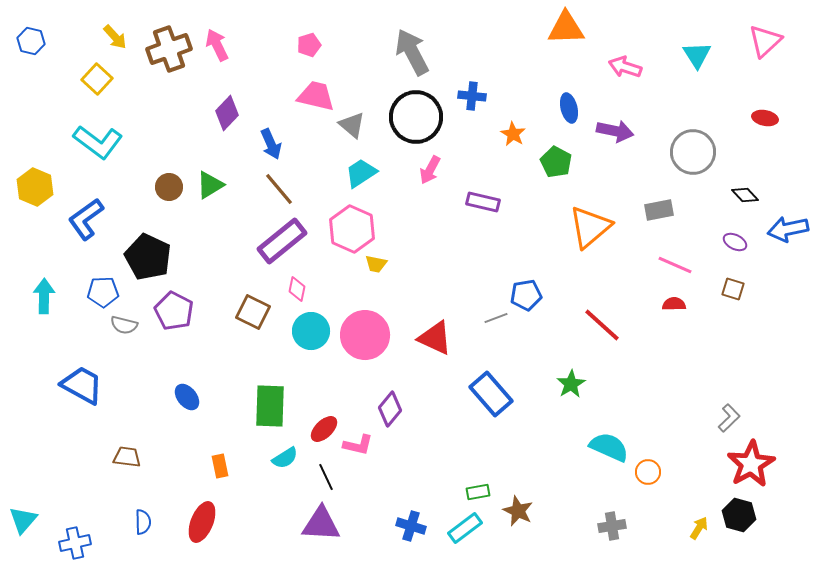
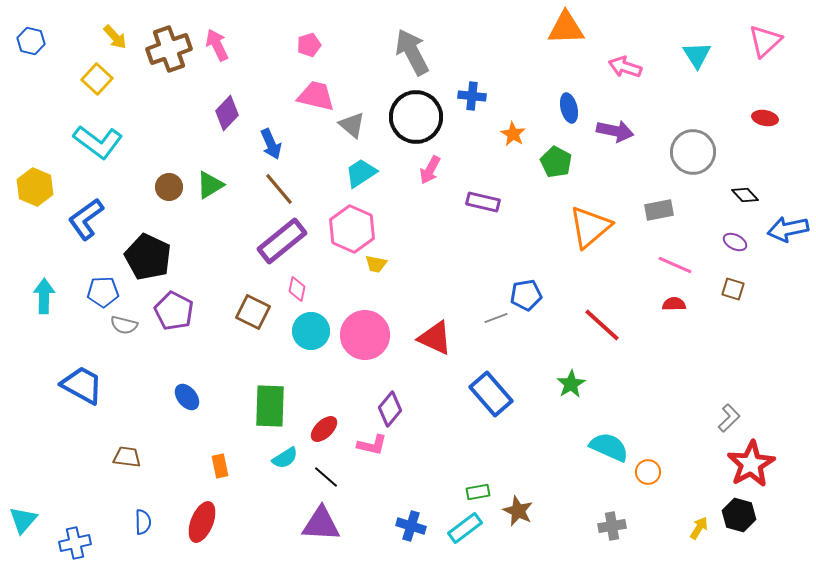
pink L-shape at (358, 445): moved 14 px right
black line at (326, 477): rotated 24 degrees counterclockwise
